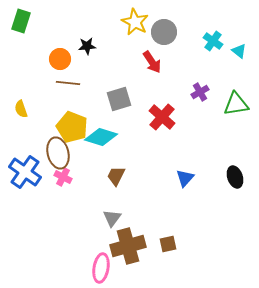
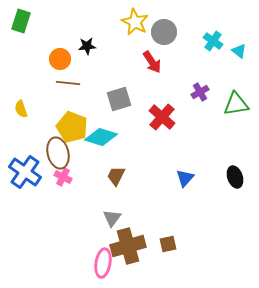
pink ellipse: moved 2 px right, 5 px up
